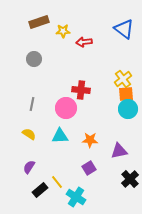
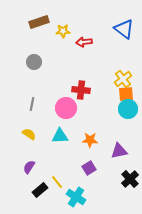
gray circle: moved 3 px down
